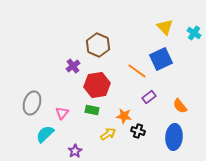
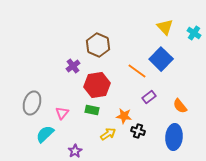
blue square: rotated 20 degrees counterclockwise
